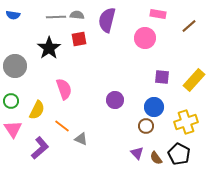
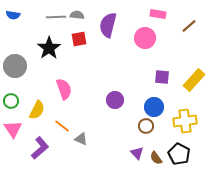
purple semicircle: moved 1 px right, 5 px down
yellow cross: moved 1 px left, 1 px up; rotated 10 degrees clockwise
